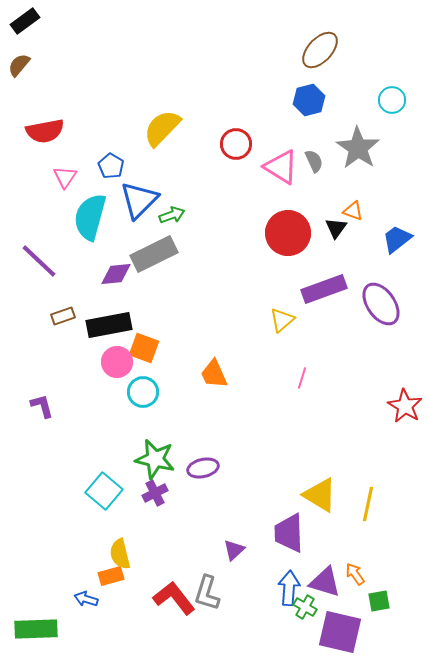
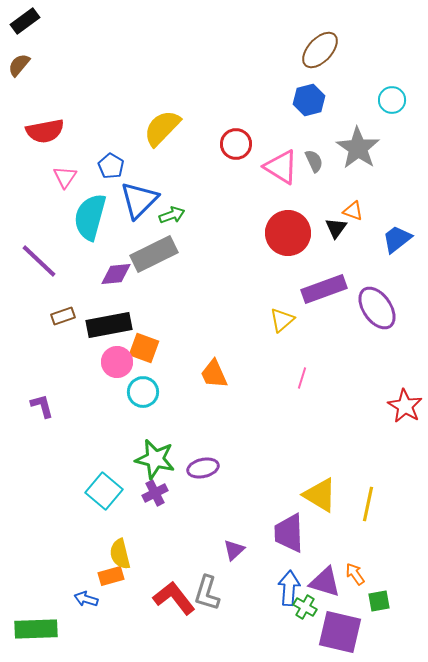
purple ellipse at (381, 304): moved 4 px left, 4 px down
